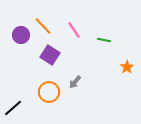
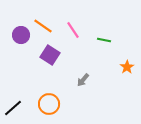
orange line: rotated 12 degrees counterclockwise
pink line: moved 1 px left
gray arrow: moved 8 px right, 2 px up
orange circle: moved 12 px down
